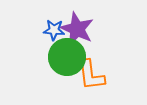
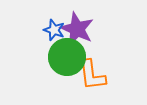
blue star: rotated 15 degrees clockwise
orange L-shape: moved 1 px right
